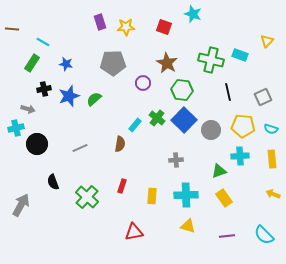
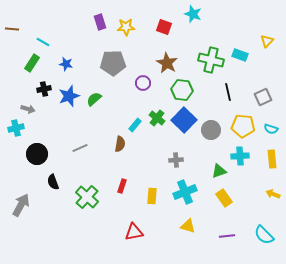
black circle at (37, 144): moved 10 px down
cyan cross at (186, 195): moved 1 px left, 3 px up; rotated 20 degrees counterclockwise
